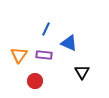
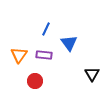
blue triangle: rotated 30 degrees clockwise
black triangle: moved 10 px right, 2 px down
